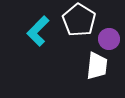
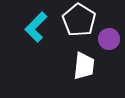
cyan L-shape: moved 2 px left, 4 px up
white trapezoid: moved 13 px left
